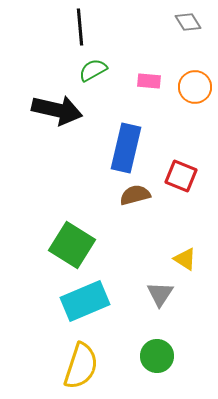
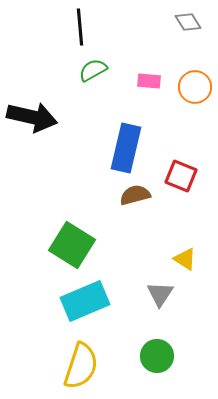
black arrow: moved 25 px left, 7 px down
